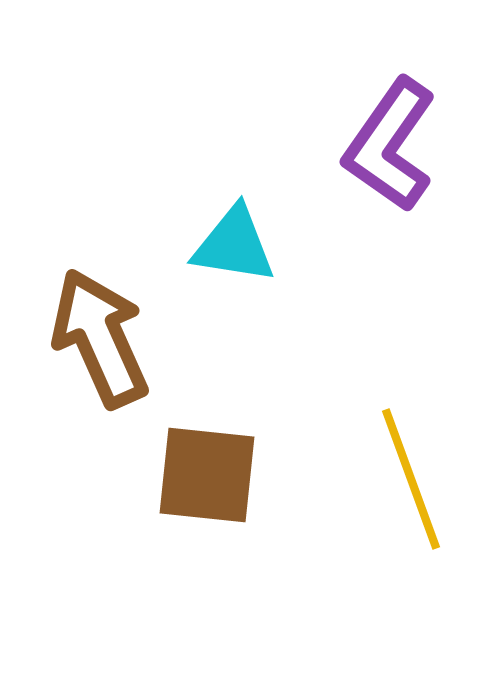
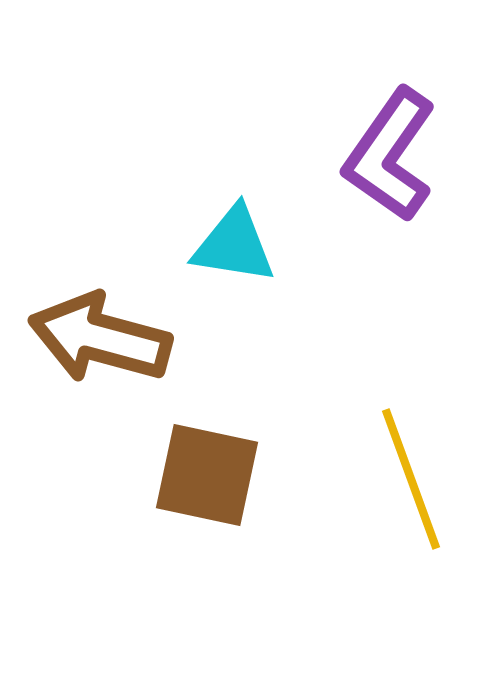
purple L-shape: moved 10 px down
brown arrow: rotated 51 degrees counterclockwise
brown square: rotated 6 degrees clockwise
